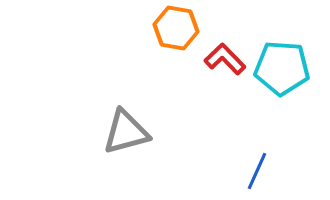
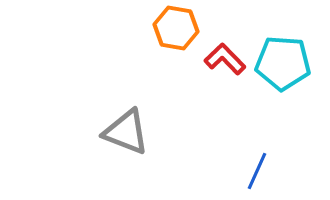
cyan pentagon: moved 1 px right, 5 px up
gray triangle: rotated 36 degrees clockwise
